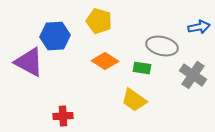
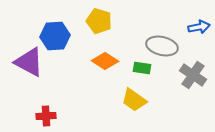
red cross: moved 17 px left
